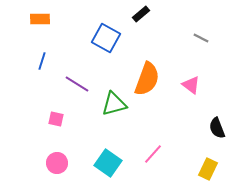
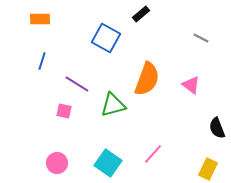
green triangle: moved 1 px left, 1 px down
pink square: moved 8 px right, 8 px up
